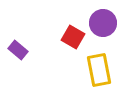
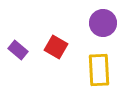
red square: moved 17 px left, 10 px down
yellow rectangle: rotated 8 degrees clockwise
